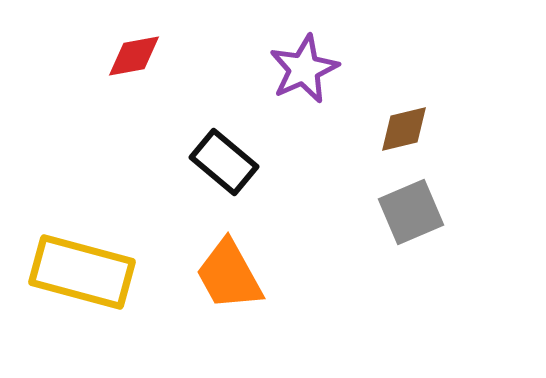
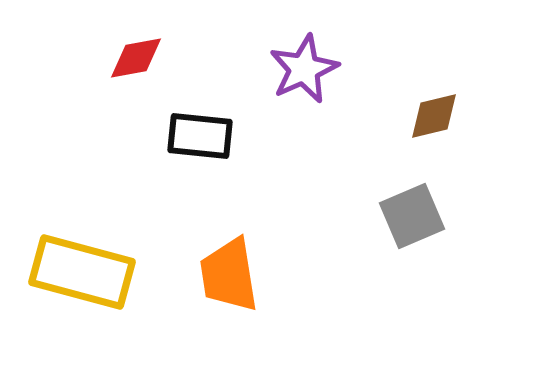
red diamond: moved 2 px right, 2 px down
brown diamond: moved 30 px right, 13 px up
black rectangle: moved 24 px left, 26 px up; rotated 34 degrees counterclockwise
gray square: moved 1 px right, 4 px down
orange trapezoid: rotated 20 degrees clockwise
